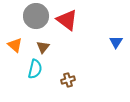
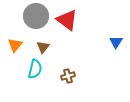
orange triangle: rotated 28 degrees clockwise
brown cross: moved 4 px up
